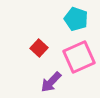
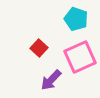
pink square: moved 1 px right
purple arrow: moved 2 px up
